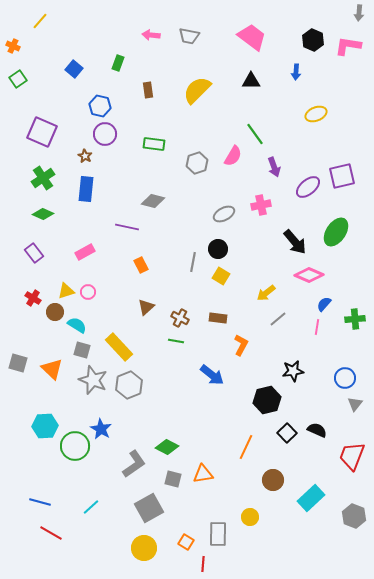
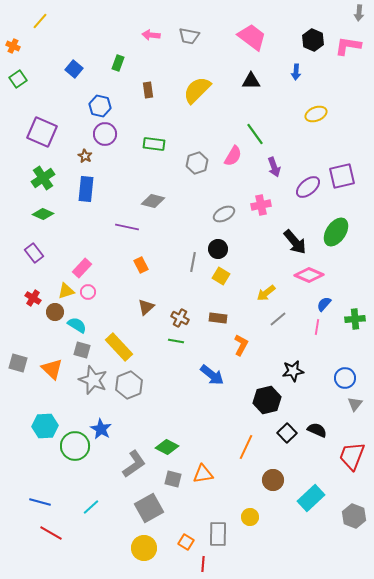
pink rectangle at (85, 252): moved 3 px left, 16 px down; rotated 18 degrees counterclockwise
